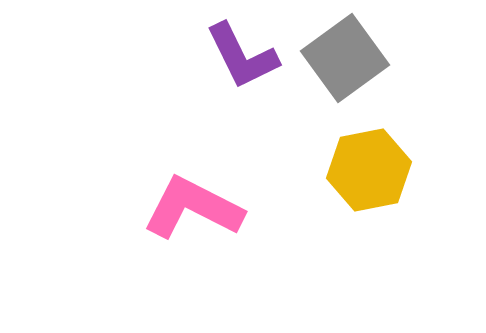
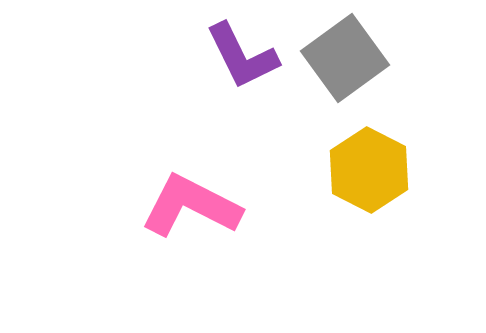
yellow hexagon: rotated 22 degrees counterclockwise
pink L-shape: moved 2 px left, 2 px up
